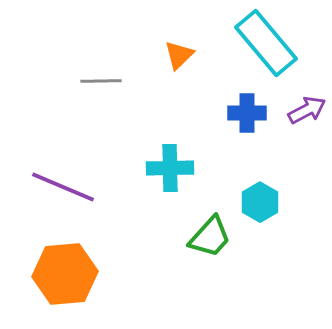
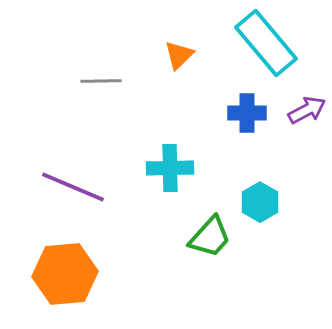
purple line: moved 10 px right
